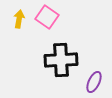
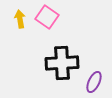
yellow arrow: moved 1 px right; rotated 18 degrees counterclockwise
black cross: moved 1 px right, 3 px down
